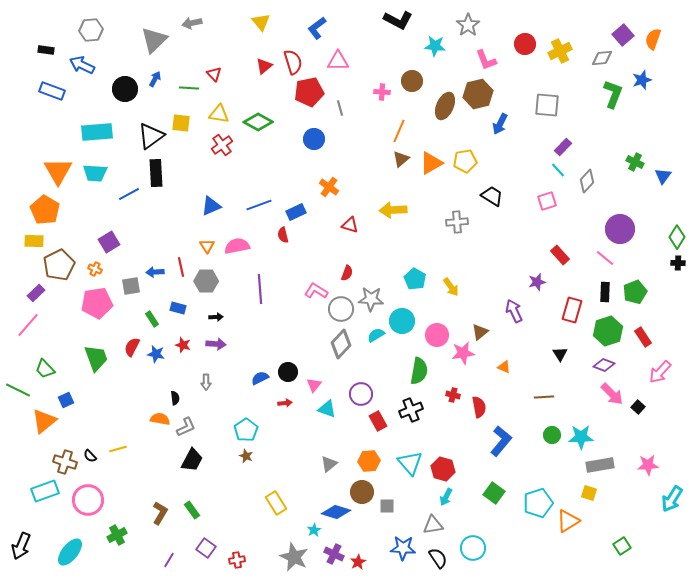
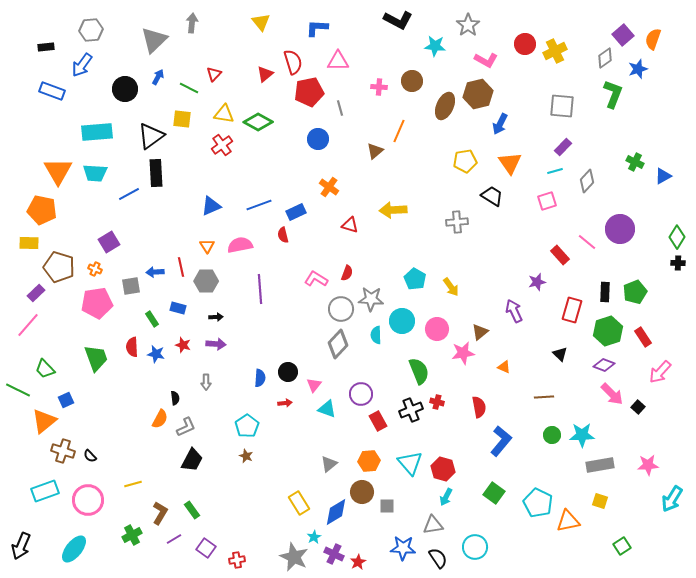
gray arrow at (192, 23): rotated 108 degrees clockwise
blue L-shape at (317, 28): rotated 40 degrees clockwise
black rectangle at (46, 50): moved 3 px up; rotated 14 degrees counterclockwise
yellow cross at (560, 51): moved 5 px left
gray diamond at (602, 58): moved 3 px right; rotated 30 degrees counterclockwise
pink L-shape at (486, 60): rotated 40 degrees counterclockwise
blue arrow at (82, 65): rotated 80 degrees counterclockwise
red triangle at (264, 66): moved 1 px right, 8 px down
red triangle at (214, 74): rotated 28 degrees clockwise
blue arrow at (155, 79): moved 3 px right, 2 px up
blue star at (642, 80): moved 4 px left, 11 px up
green line at (189, 88): rotated 24 degrees clockwise
pink cross at (382, 92): moved 3 px left, 5 px up
gray square at (547, 105): moved 15 px right, 1 px down
yellow triangle at (219, 114): moved 5 px right
yellow square at (181, 123): moved 1 px right, 4 px up
blue circle at (314, 139): moved 4 px right
brown triangle at (401, 159): moved 26 px left, 8 px up
orange triangle at (431, 163): moved 79 px right; rotated 35 degrees counterclockwise
cyan line at (558, 170): moved 3 px left, 1 px down; rotated 63 degrees counterclockwise
blue triangle at (663, 176): rotated 24 degrees clockwise
orange pentagon at (45, 210): moved 3 px left; rotated 20 degrees counterclockwise
yellow rectangle at (34, 241): moved 5 px left, 2 px down
pink semicircle at (237, 246): moved 3 px right, 1 px up
pink line at (605, 258): moved 18 px left, 16 px up
brown pentagon at (59, 265): moved 2 px down; rotated 28 degrees counterclockwise
pink L-shape at (316, 291): moved 12 px up
cyan semicircle at (376, 335): rotated 60 degrees counterclockwise
pink circle at (437, 335): moved 6 px up
gray diamond at (341, 344): moved 3 px left
red semicircle at (132, 347): rotated 30 degrees counterclockwise
black triangle at (560, 354): rotated 14 degrees counterclockwise
green semicircle at (419, 371): rotated 32 degrees counterclockwise
blue semicircle at (260, 378): rotated 120 degrees clockwise
red cross at (453, 395): moved 16 px left, 7 px down
orange semicircle at (160, 419): rotated 108 degrees clockwise
cyan pentagon at (246, 430): moved 1 px right, 4 px up
cyan star at (581, 437): moved 1 px right, 2 px up
yellow line at (118, 449): moved 15 px right, 35 px down
brown cross at (65, 462): moved 2 px left, 11 px up
yellow square at (589, 493): moved 11 px right, 8 px down
yellow rectangle at (276, 503): moved 23 px right
cyan pentagon at (538, 503): rotated 28 degrees counterclockwise
blue diamond at (336, 512): rotated 48 degrees counterclockwise
orange triangle at (568, 521): rotated 20 degrees clockwise
cyan star at (314, 530): moved 7 px down
green cross at (117, 535): moved 15 px right
cyan circle at (473, 548): moved 2 px right, 1 px up
cyan ellipse at (70, 552): moved 4 px right, 3 px up
purple line at (169, 560): moved 5 px right, 21 px up; rotated 28 degrees clockwise
